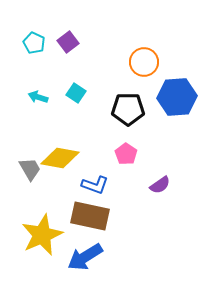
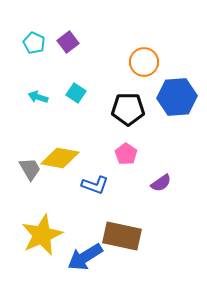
purple semicircle: moved 1 px right, 2 px up
brown rectangle: moved 32 px right, 20 px down
